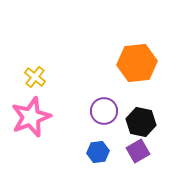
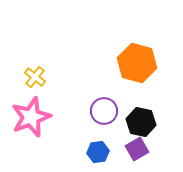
orange hexagon: rotated 21 degrees clockwise
purple square: moved 1 px left, 2 px up
